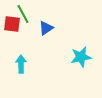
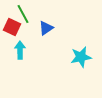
red square: moved 3 px down; rotated 18 degrees clockwise
cyan arrow: moved 1 px left, 14 px up
